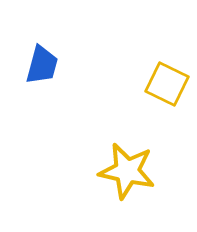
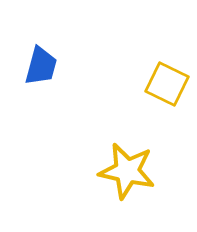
blue trapezoid: moved 1 px left, 1 px down
